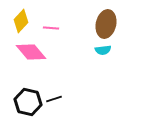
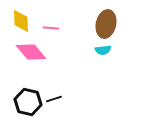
yellow diamond: rotated 45 degrees counterclockwise
